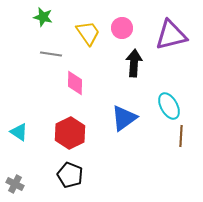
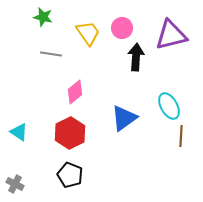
black arrow: moved 2 px right, 6 px up
pink diamond: moved 9 px down; rotated 50 degrees clockwise
